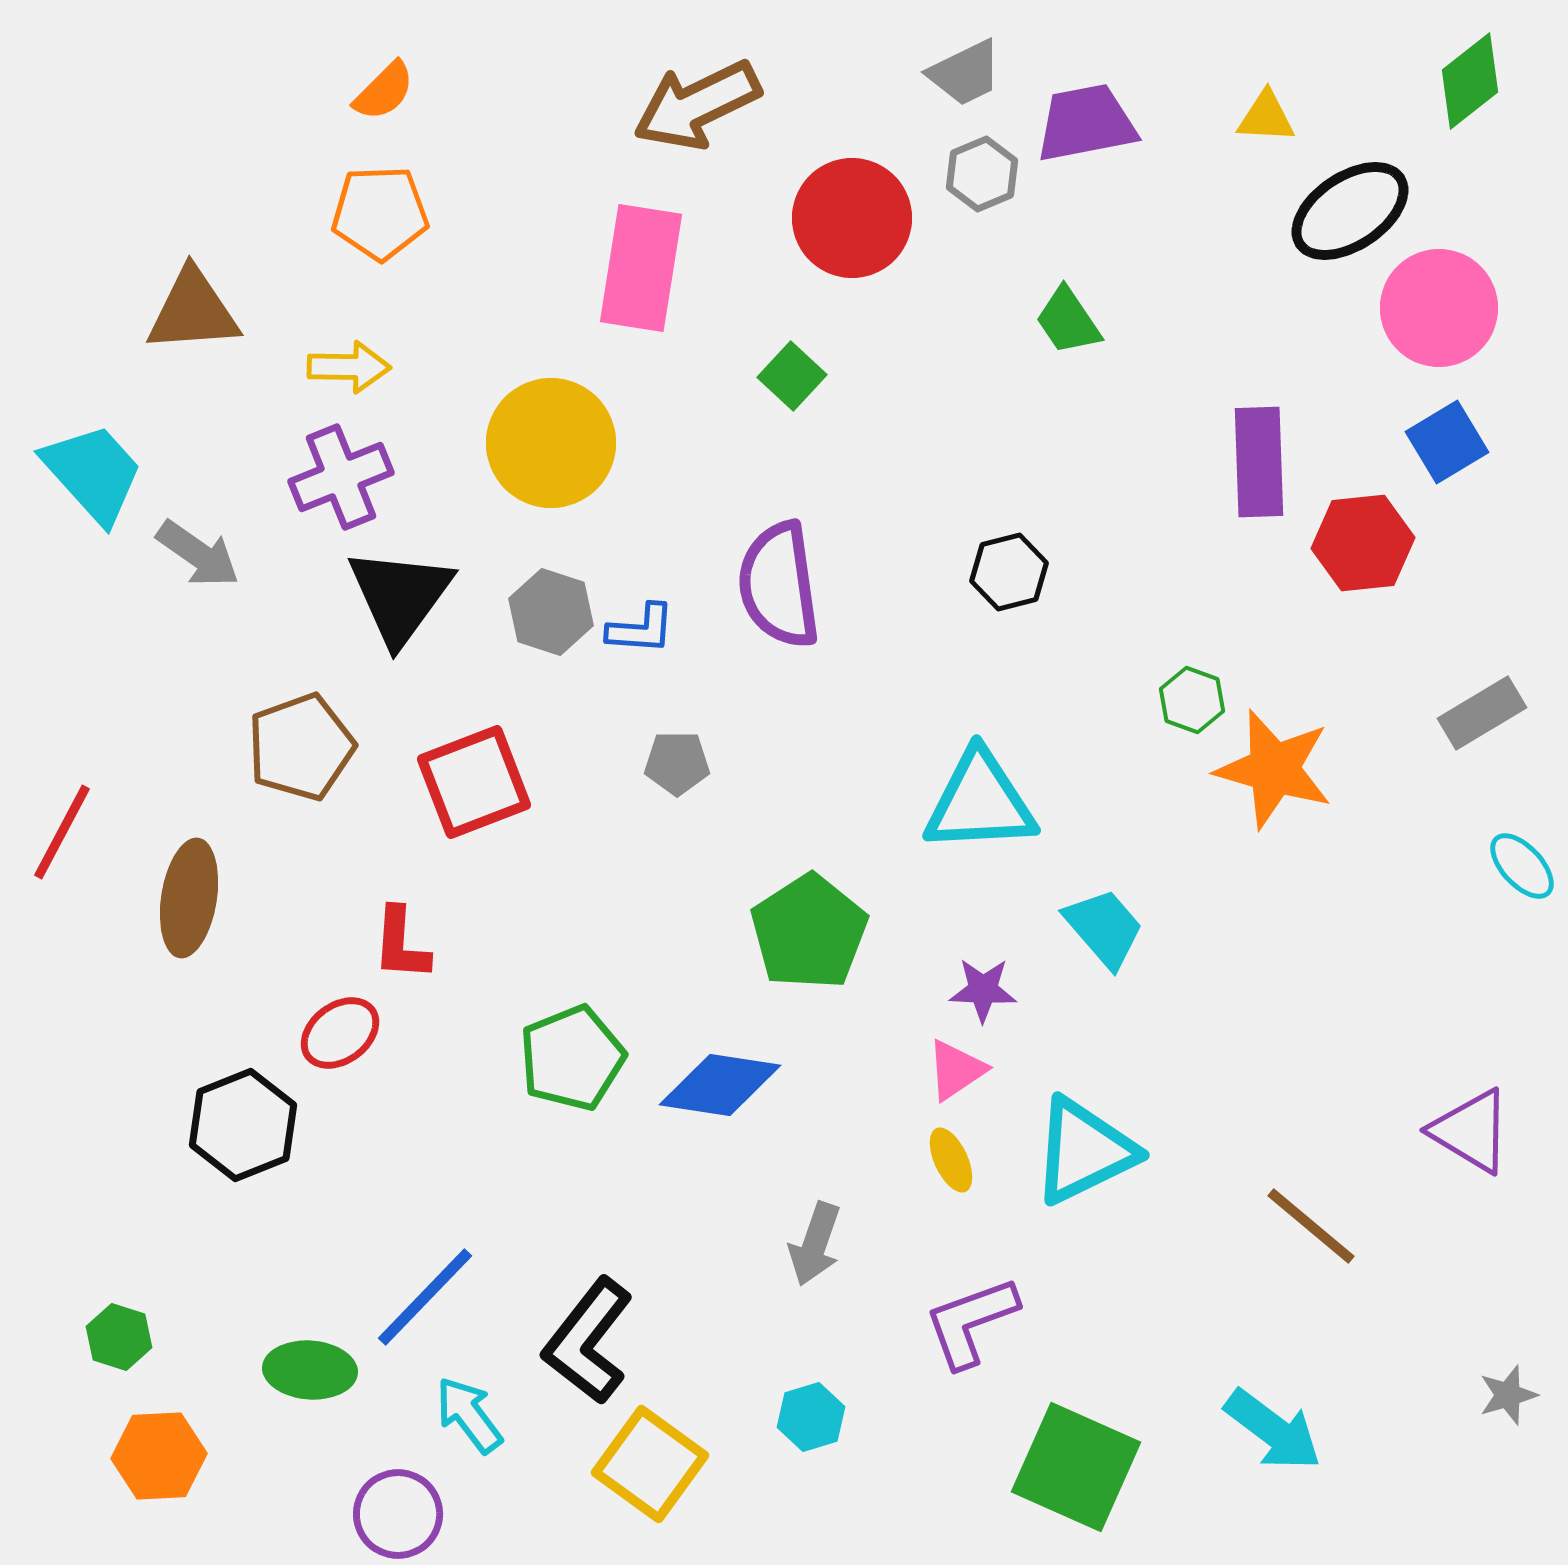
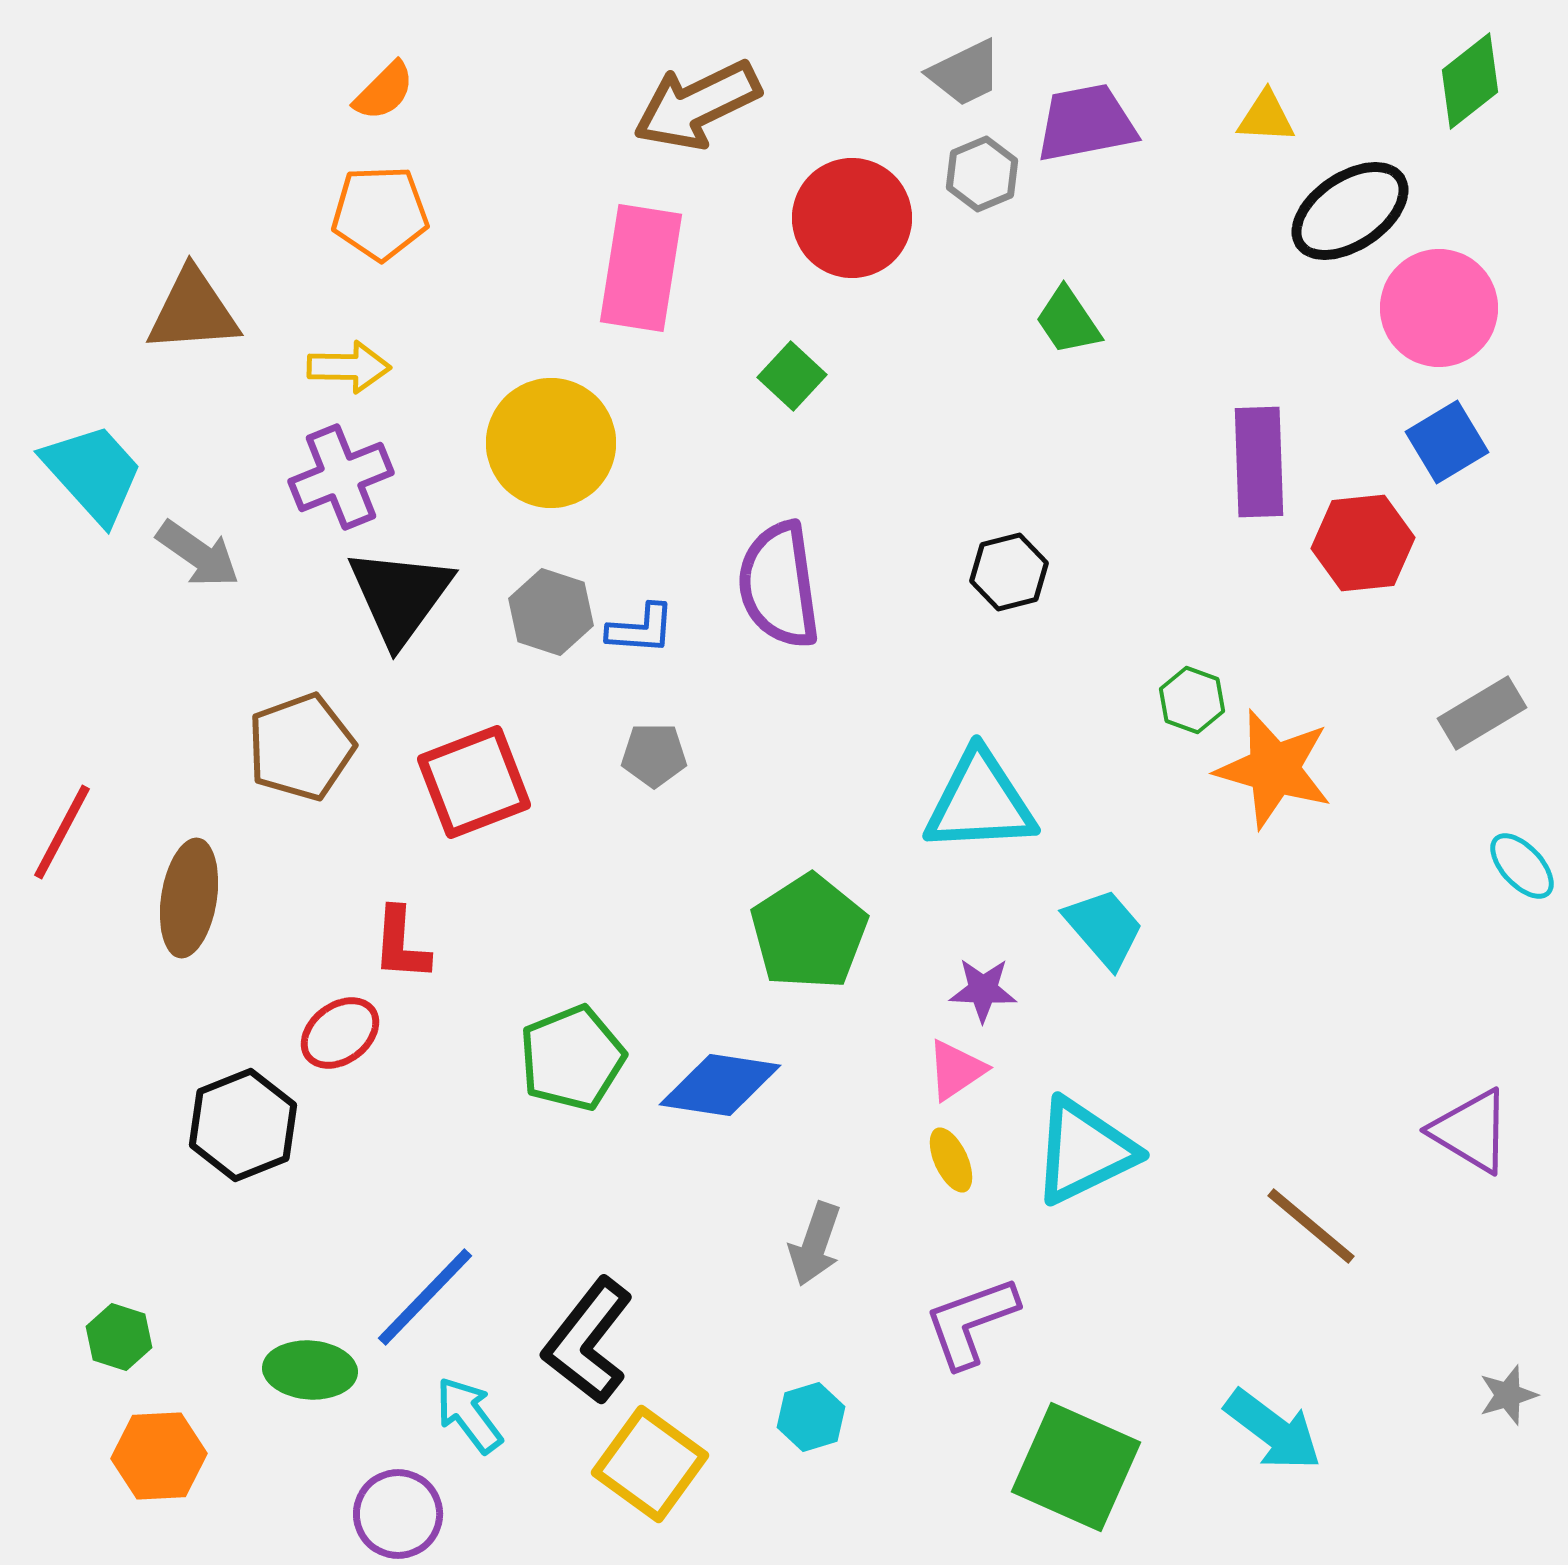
gray pentagon at (677, 763): moved 23 px left, 8 px up
